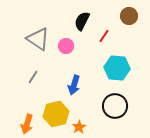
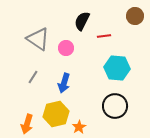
brown circle: moved 6 px right
red line: rotated 48 degrees clockwise
pink circle: moved 2 px down
blue arrow: moved 10 px left, 2 px up
